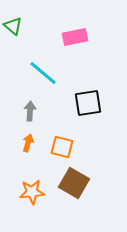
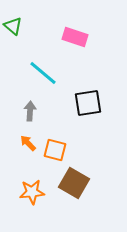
pink rectangle: rotated 30 degrees clockwise
orange arrow: rotated 60 degrees counterclockwise
orange square: moved 7 px left, 3 px down
